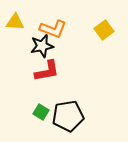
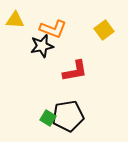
yellow triangle: moved 2 px up
red L-shape: moved 28 px right
green square: moved 7 px right, 6 px down
